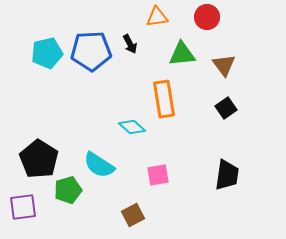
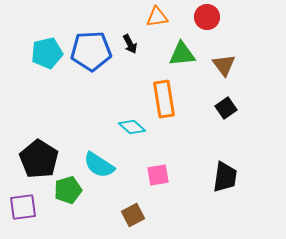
black trapezoid: moved 2 px left, 2 px down
